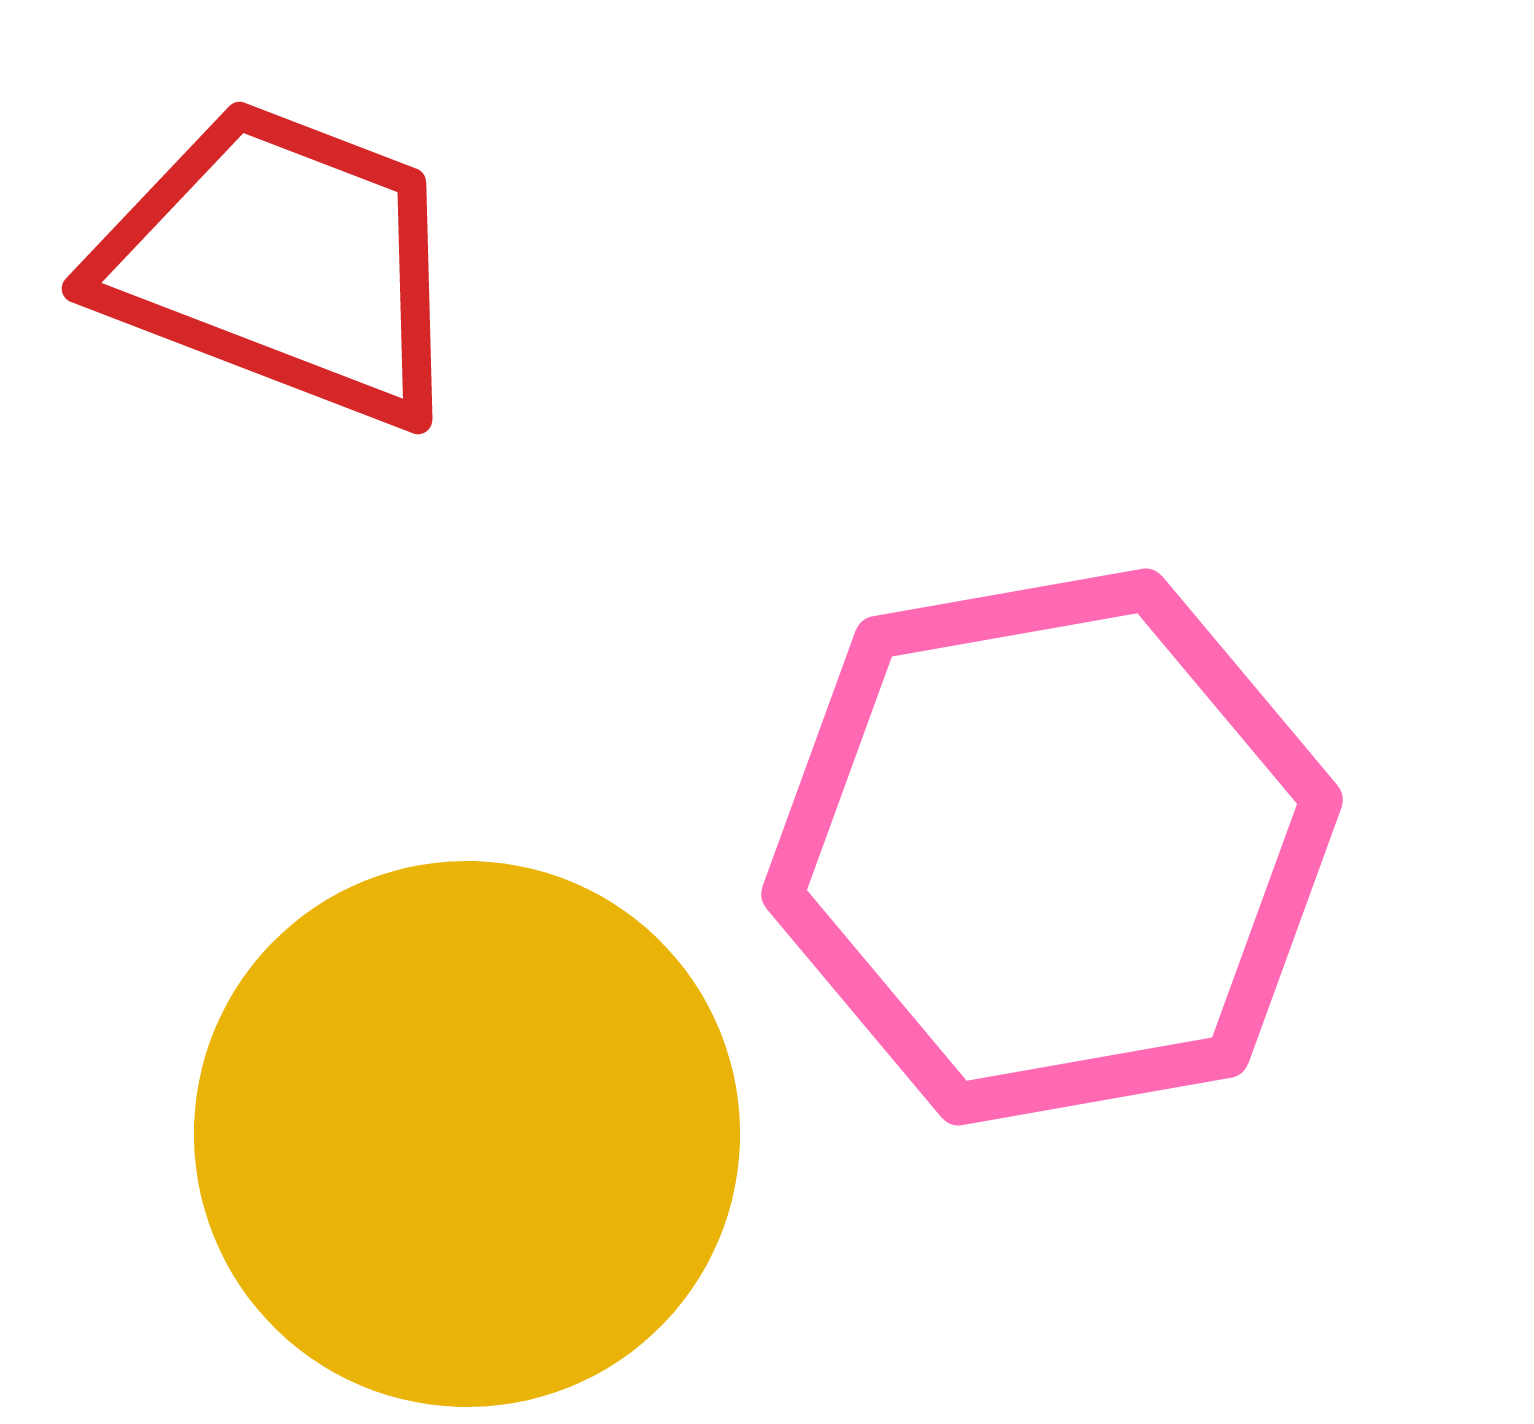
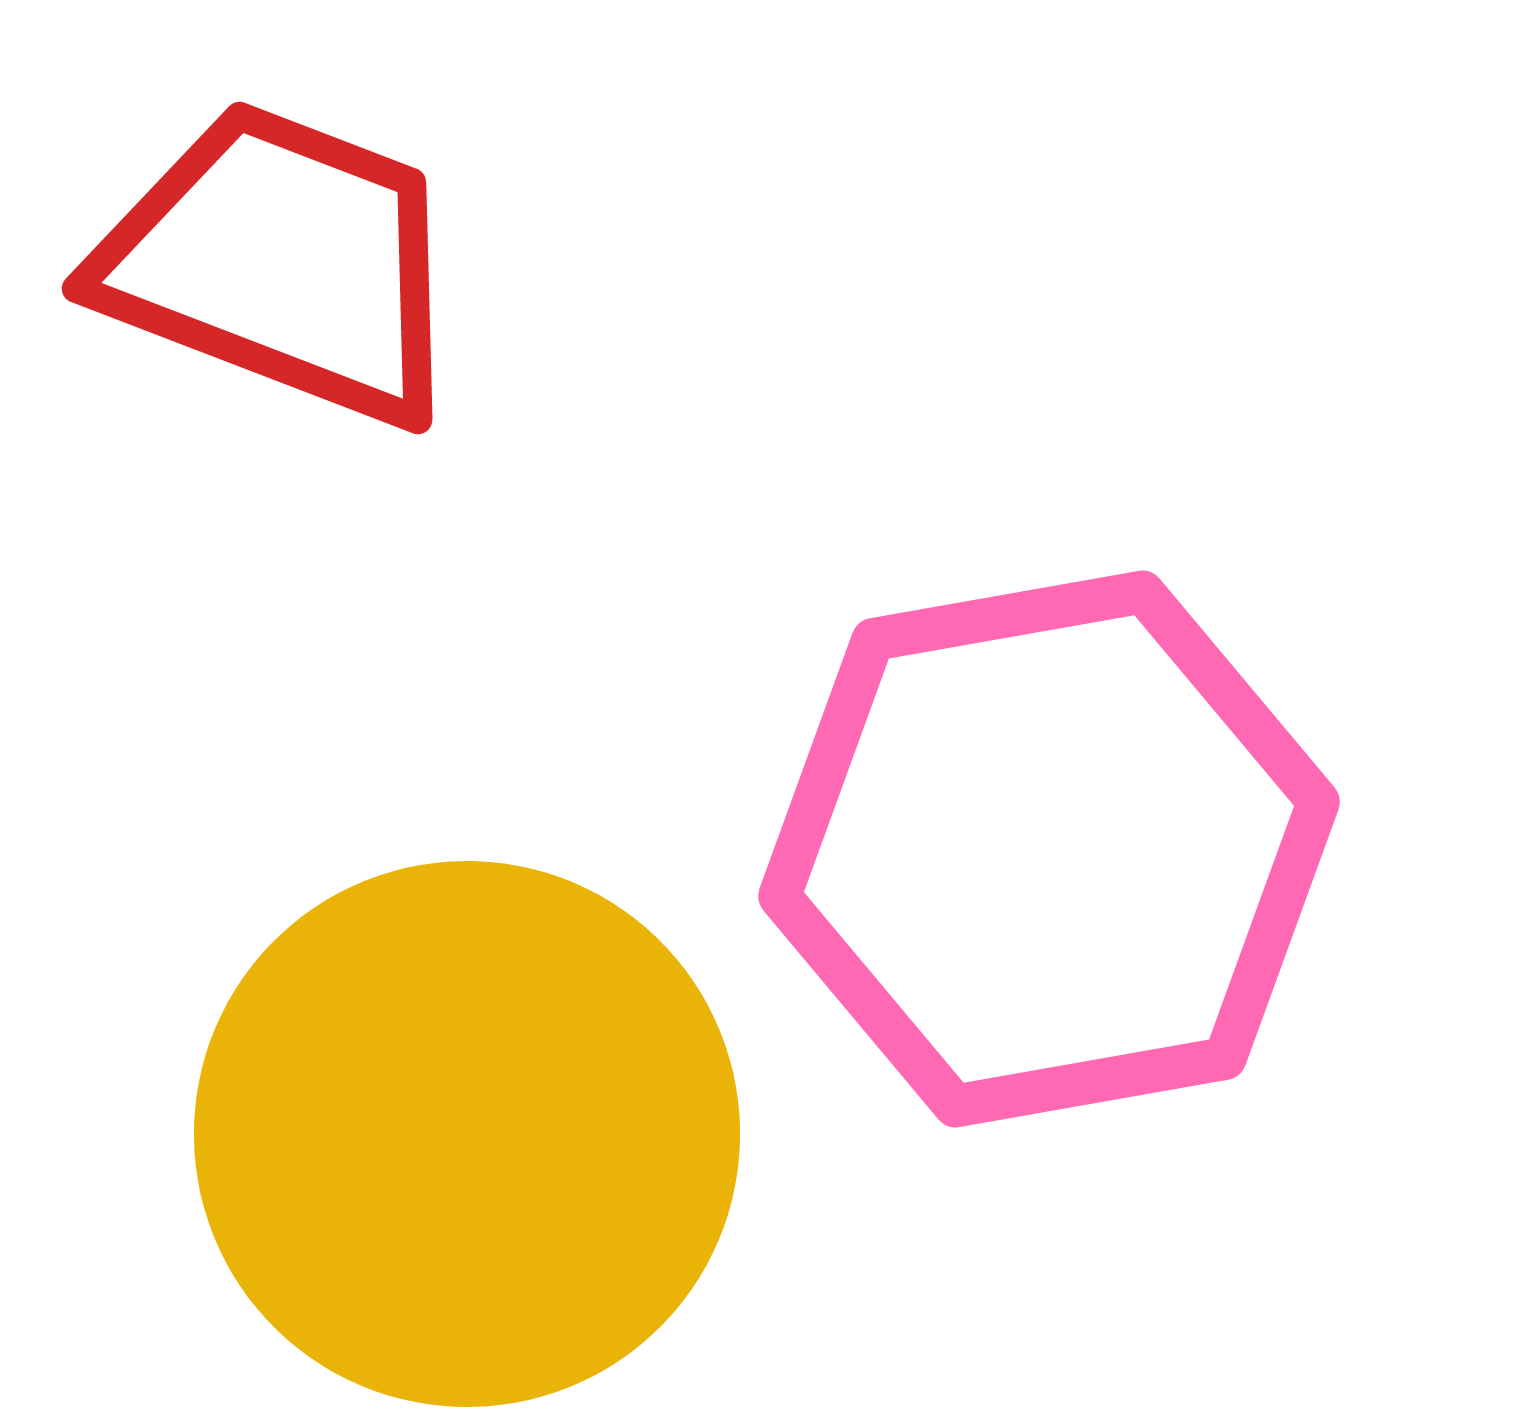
pink hexagon: moved 3 px left, 2 px down
